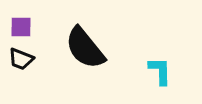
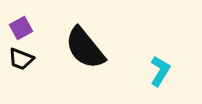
purple square: moved 1 px down; rotated 30 degrees counterclockwise
cyan L-shape: rotated 32 degrees clockwise
